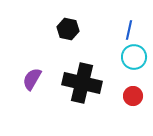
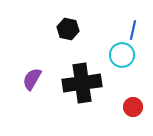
blue line: moved 4 px right
cyan circle: moved 12 px left, 2 px up
black cross: rotated 21 degrees counterclockwise
red circle: moved 11 px down
